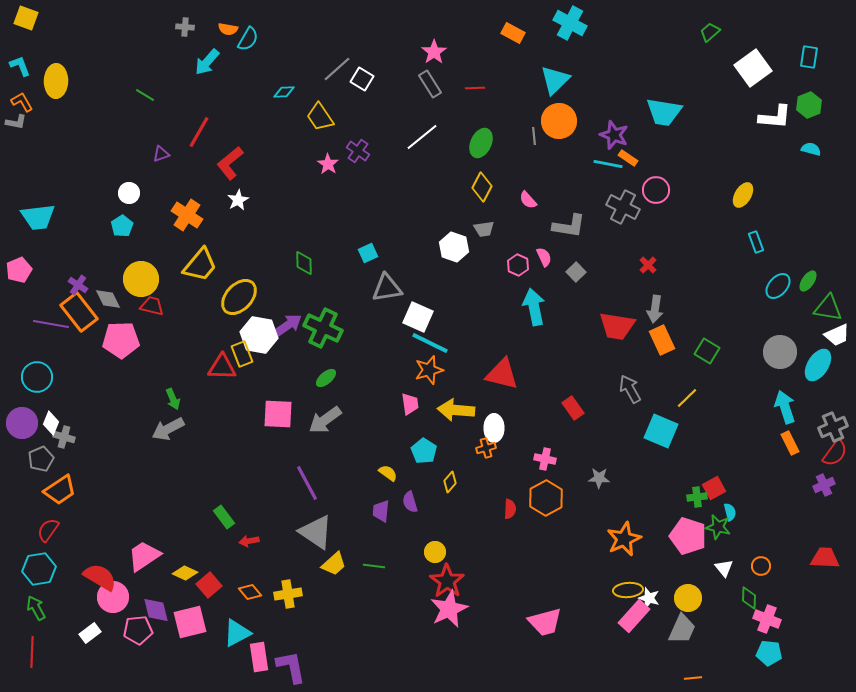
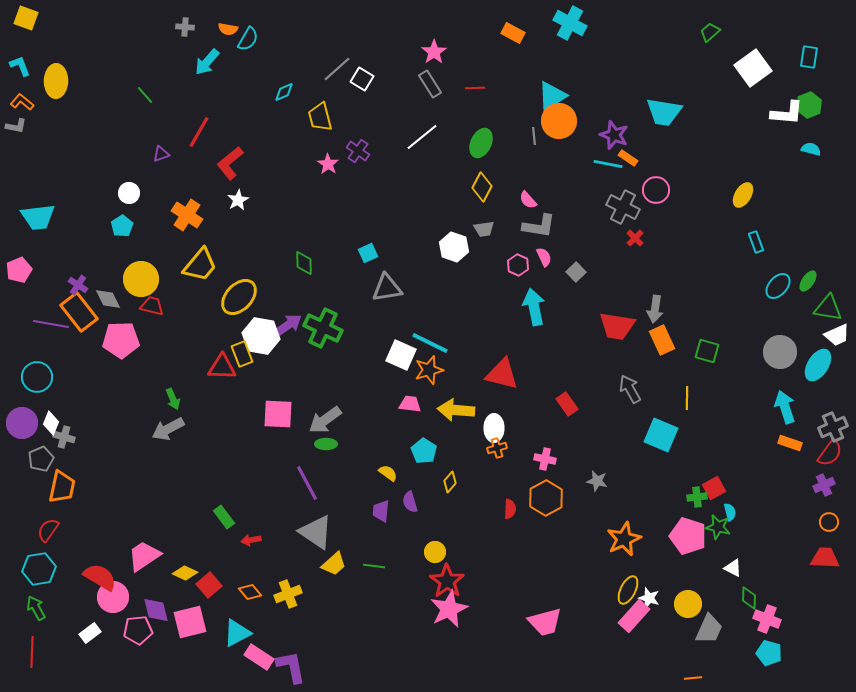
cyan triangle at (555, 80): moved 3 px left, 16 px down; rotated 12 degrees clockwise
cyan diamond at (284, 92): rotated 20 degrees counterclockwise
green line at (145, 95): rotated 18 degrees clockwise
orange L-shape at (22, 102): rotated 20 degrees counterclockwise
yellow trapezoid at (320, 117): rotated 20 degrees clockwise
white L-shape at (775, 117): moved 12 px right, 4 px up
gray L-shape at (16, 122): moved 4 px down
gray L-shape at (569, 226): moved 30 px left
red cross at (648, 265): moved 13 px left, 27 px up
white square at (418, 317): moved 17 px left, 38 px down
white hexagon at (259, 335): moved 2 px right, 1 px down
green square at (707, 351): rotated 15 degrees counterclockwise
green ellipse at (326, 378): moved 66 px down; rotated 40 degrees clockwise
yellow line at (687, 398): rotated 45 degrees counterclockwise
pink trapezoid at (410, 404): rotated 75 degrees counterclockwise
red rectangle at (573, 408): moved 6 px left, 4 px up
cyan square at (661, 431): moved 4 px down
orange rectangle at (790, 443): rotated 45 degrees counterclockwise
orange cross at (486, 448): moved 11 px right
red semicircle at (835, 453): moved 5 px left
gray star at (599, 478): moved 2 px left, 3 px down; rotated 10 degrees clockwise
orange trapezoid at (60, 490): moved 2 px right, 3 px up; rotated 44 degrees counterclockwise
red arrow at (249, 541): moved 2 px right, 1 px up
orange circle at (761, 566): moved 68 px right, 44 px up
white triangle at (724, 568): moved 9 px right; rotated 24 degrees counterclockwise
yellow ellipse at (628, 590): rotated 60 degrees counterclockwise
yellow cross at (288, 594): rotated 12 degrees counterclockwise
yellow circle at (688, 598): moved 6 px down
gray trapezoid at (682, 629): moved 27 px right
cyan pentagon at (769, 653): rotated 10 degrees clockwise
pink rectangle at (259, 657): rotated 48 degrees counterclockwise
